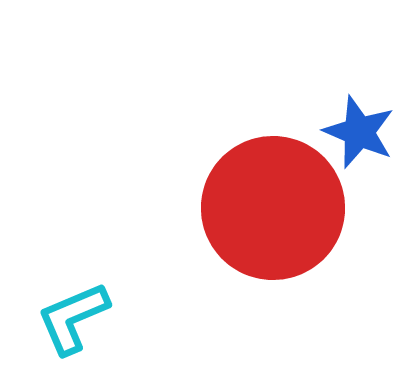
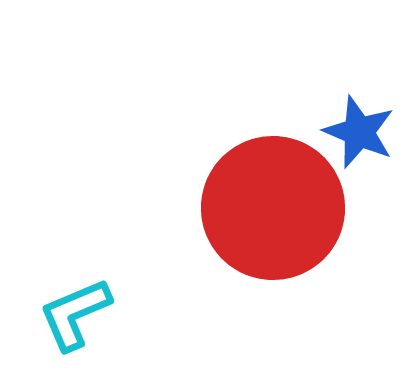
cyan L-shape: moved 2 px right, 4 px up
